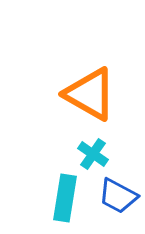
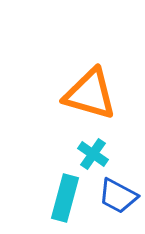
orange triangle: rotated 14 degrees counterclockwise
cyan rectangle: rotated 6 degrees clockwise
